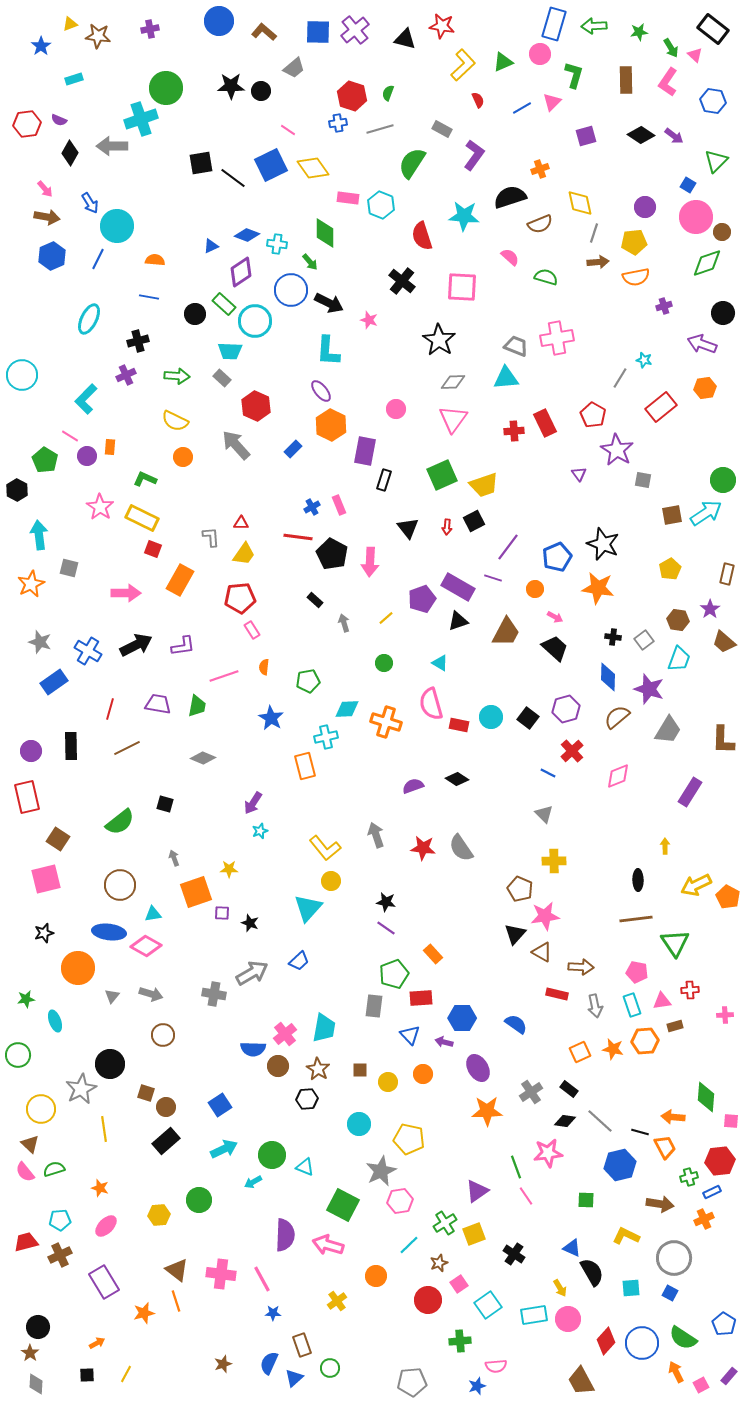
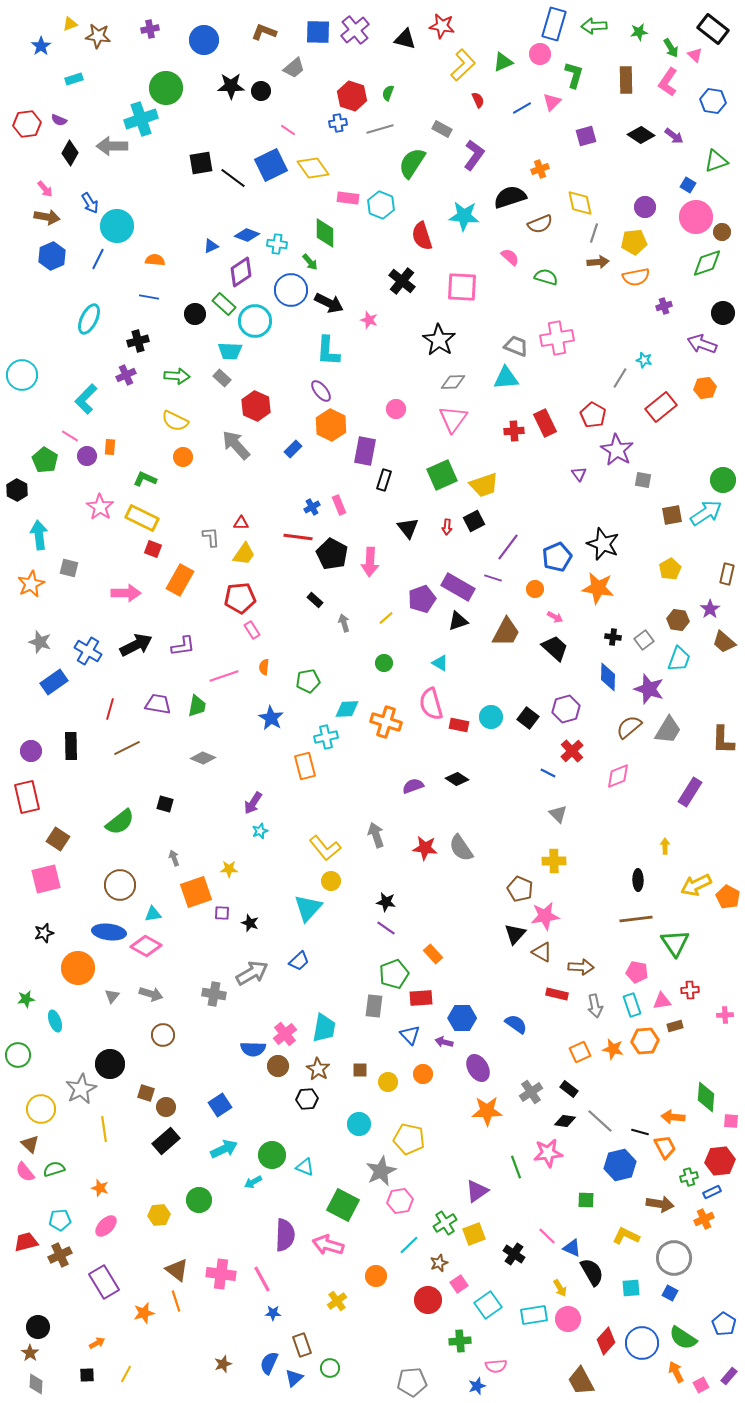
blue circle at (219, 21): moved 15 px left, 19 px down
brown L-shape at (264, 32): rotated 20 degrees counterclockwise
green triangle at (716, 161): rotated 25 degrees clockwise
brown semicircle at (617, 717): moved 12 px right, 10 px down
gray triangle at (544, 814): moved 14 px right
red star at (423, 848): moved 2 px right
pink line at (526, 1196): moved 21 px right, 40 px down; rotated 12 degrees counterclockwise
